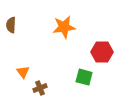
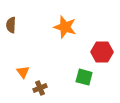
orange star: moved 1 px right; rotated 25 degrees clockwise
